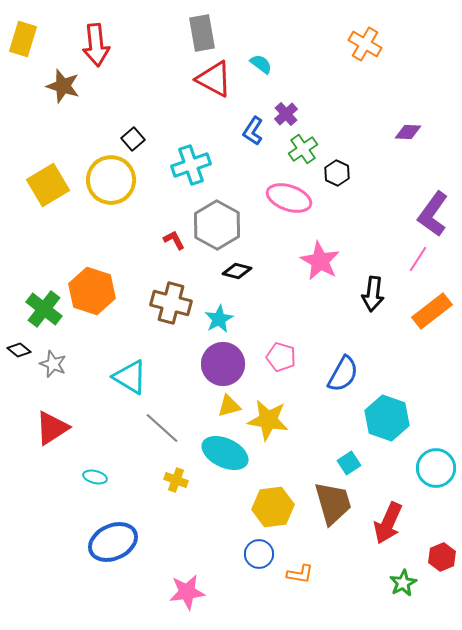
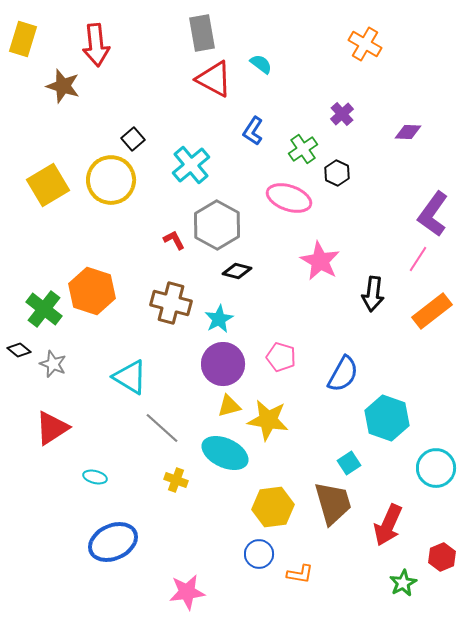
purple cross at (286, 114): moved 56 px right
cyan cross at (191, 165): rotated 21 degrees counterclockwise
red arrow at (388, 523): moved 2 px down
